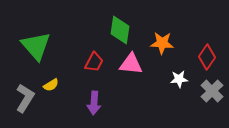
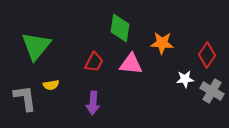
green diamond: moved 2 px up
green triangle: rotated 20 degrees clockwise
red diamond: moved 2 px up
white star: moved 6 px right
yellow semicircle: rotated 21 degrees clockwise
gray cross: rotated 15 degrees counterclockwise
gray L-shape: rotated 40 degrees counterclockwise
purple arrow: moved 1 px left
